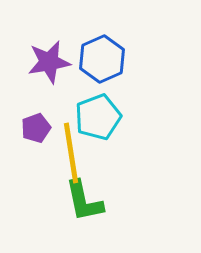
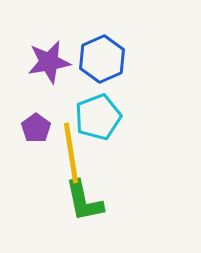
purple pentagon: rotated 16 degrees counterclockwise
